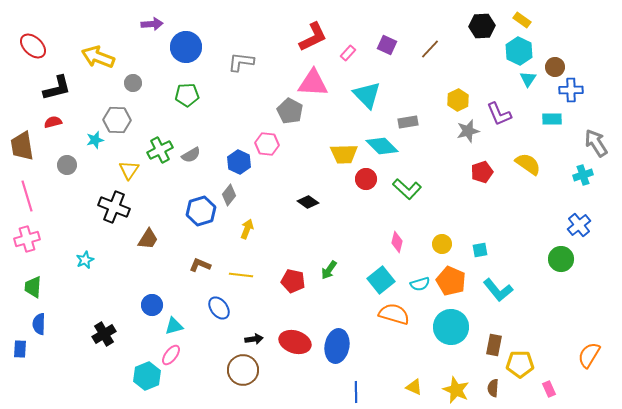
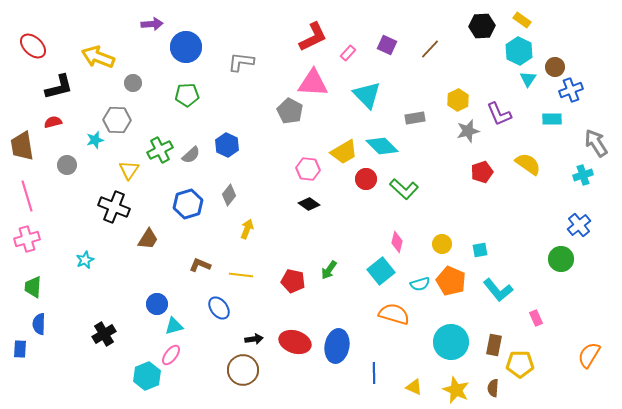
black L-shape at (57, 88): moved 2 px right, 1 px up
blue cross at (571, 90): rotated 20 degrees counterclockwise
gray rectangle at (408, 122): moved 7 px right, 4 px up
pink hexagon at (267, 144): moved 41 px right, 25 px down
yellow trapezoid at (344, 154): moved 2 px up; rotated 28 degrees counterclockwise
gray semicircle at (191, 155): rotated 12 degrees counterclockwise
blue hexagon at (239, 162): moved 12 px left, 17 px up
green L-shape at (407, 189): moved 3 px left
black diamond at (308, 202): moved 1 px right, 2 px down
blue hexagon at (201, 211): moved 13 px left, 7 px up
cyan square at (381, 280): moved 9 px up
blue circle at (152, 305): moved 5 px right, 1 px up
cyan circle at (451, 327): moved 15 px down
pink rectangle at (549, 389): moved 13 px left, 71 px up
blue line at (356, 392): moved 18 px right, 19 px up
